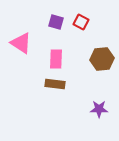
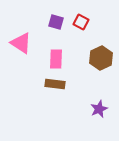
brown hexagon: moved 1 px left, 1 px up; rotated 20 degrees counterclockwise
purple star: rotated 24 degrees counterclockwise
